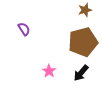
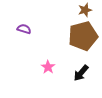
purple semicircle: rotated 40 degrees counterclockwise
brown pentagon: moved 6 px up
pink star: moved 1 px left, 4 px up
